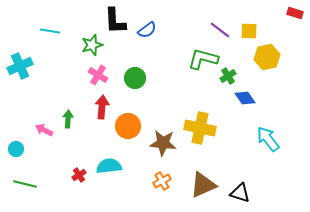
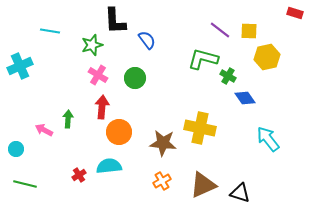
blue semicircle: moved 10 px down; rotated 90 degrees counterclockwise
green cross: rotated 28 degrees counterclockwise
orange circle: moved 9 px left, 6 px down
